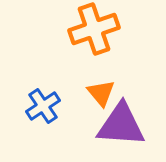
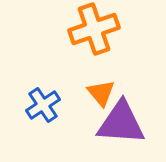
blue cross: moved 1 px up
purple triangle: moved 2 px up
